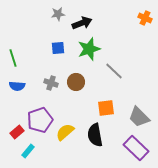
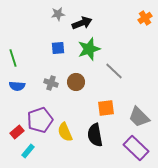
orange cross: rotated 32 degrees clockwise
yellow semicircle: rotated 72 degrees counterclockwise
